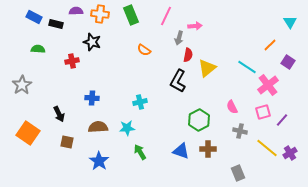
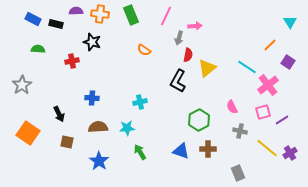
blue rectangle: moved 1 px left, 2 px down
purple line: rotated 16 degrees clockwise
